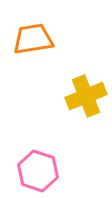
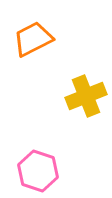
orange trapezoid: rotated 18 degrees counterclockwise
